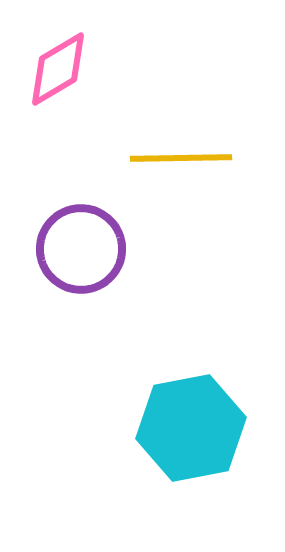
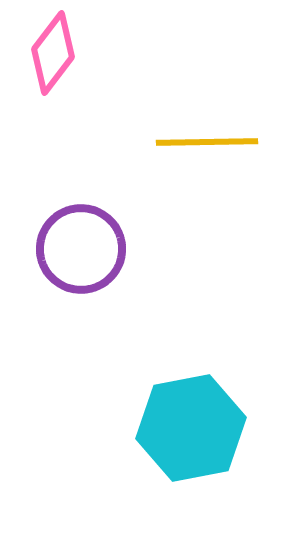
pink diamond: moved 5 px left, 16 px up; rotated 22 degrees counterclockwise
yellow line: moved 26 px right, 16 px up
